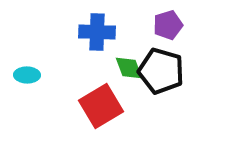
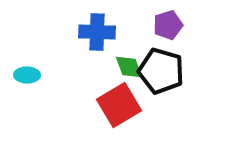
green diamond: moved 1 px up
red square: moved 18 px right, 1 px up
